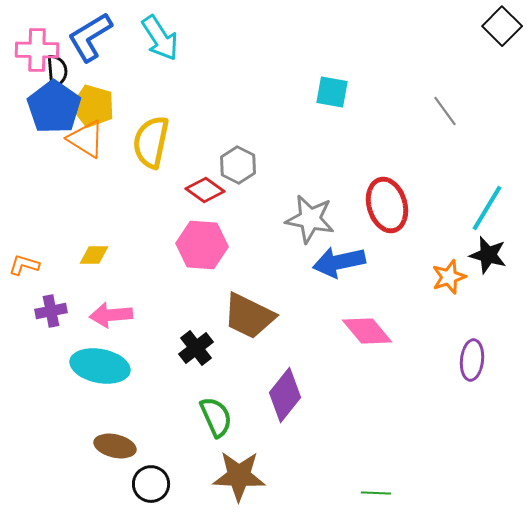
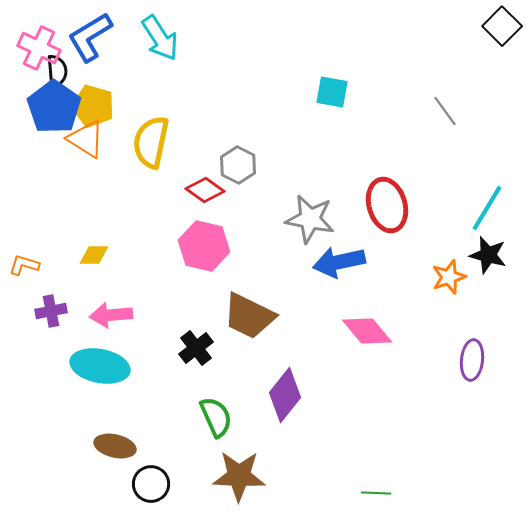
pink cross: moved 2 px right, 2 px up; rotated 24 degrees clockwise
pink hexagon: moved 2 px right, 1 px down; rotated 9 degrees clockwise
